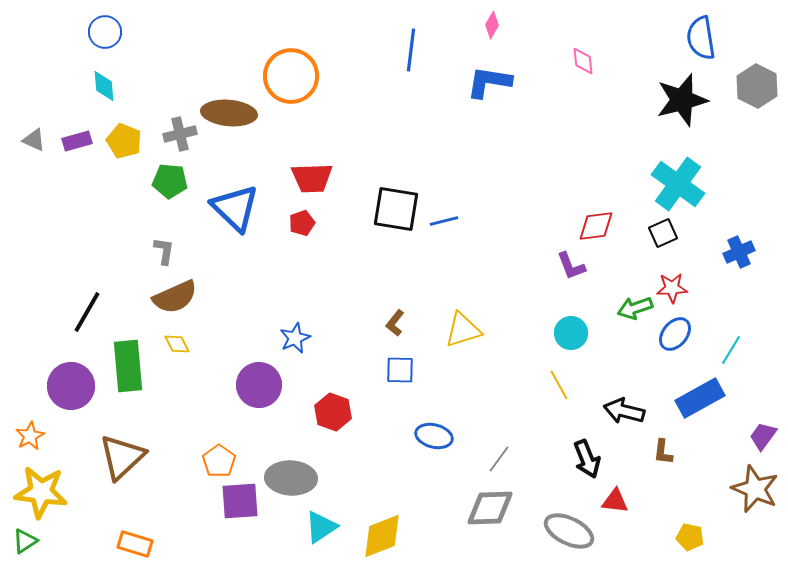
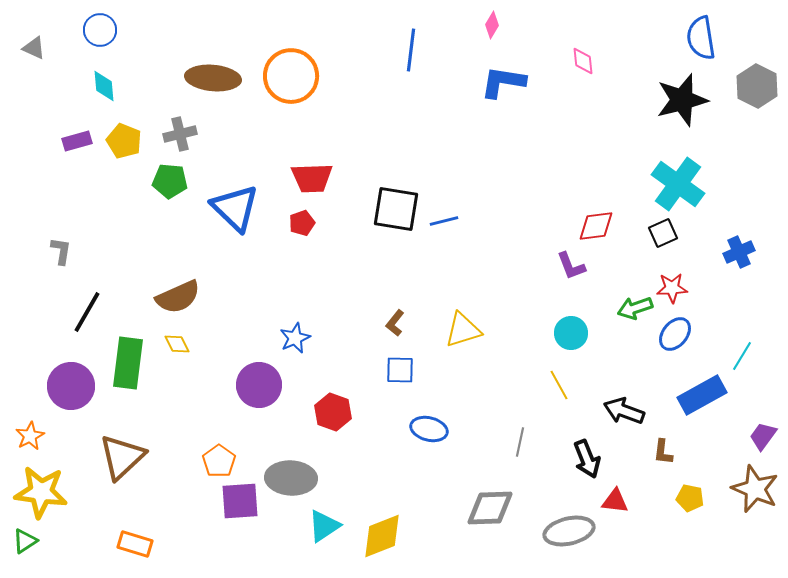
blue circle at (105, 32): moved 5 px left, 2 px up
blue L-shape at (489, 82): moved 14 px right
brown ellipse at (229, 113): moved 16 px left, 35 px up
gray triangle at (34, 140): moved 92 px up
gray L-shape at (164, 251): moved 103 px left
brown semicircle at (175, 297): moved 3 px right
cyan line at (731, 350): moved 11 px right, 6 px down
green rectangle at (128, 366): moved 3 px up; rotated 12 degrees clockwise
blue rectangle at (700, 398): moved 2 px right, 3 px up
black arrow at (624, 411): rotated 6 degrees clockwise
blue ellipse at (434, 436): moved 5 px left, 7 px up
gray line at (499, 459): moved 21 px right, 17 px up; rotated 24 degrees counterclockwise
cyan triangle at (321, 527): moved 3 px right, 1 px up
gray ellipse at (569, 531): rotated 39 degrees counterclockwise
yellow pentagon at (690, 537): moved 39 px up
